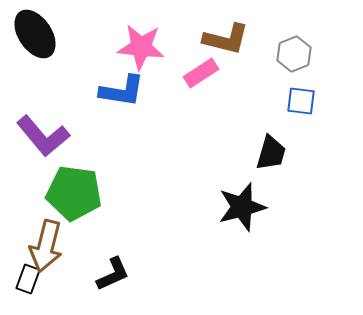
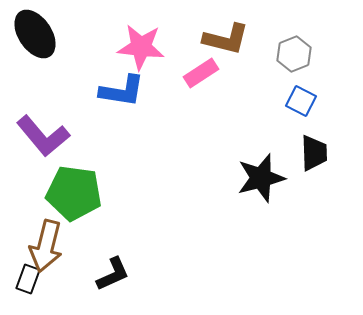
blue square: rotated 20 degrees clockwise
black trapezoid: moved 43 px right; rotated 18 degrees counterclockwise
black star: moved 19 px right, 29 px up
